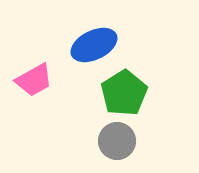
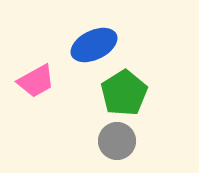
pink trapezoid: moved 2 px right, 1 px down
